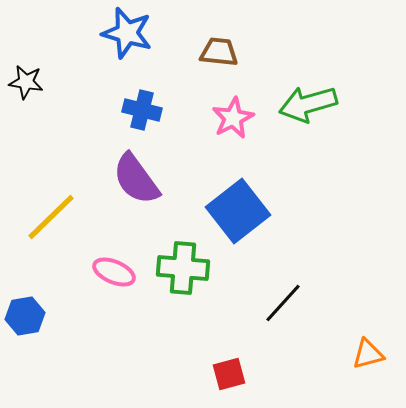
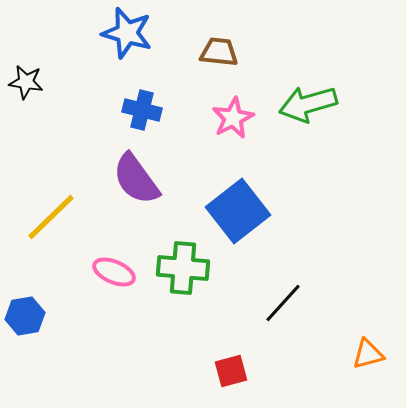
red square: moved 2 px right, 3 px up
